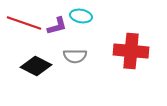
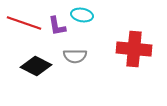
cyan ellipse: moved 1 px right, 1 px up
purple L-shape: rotated 95 degrees clockwise
red cross: moved 3 px right, 2 px up
